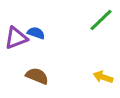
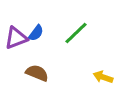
green line: moved 25 px left, 13 px down
blue semicircle: rotated 108 degrees clockwise
brown semicircle: moved 3 px up
